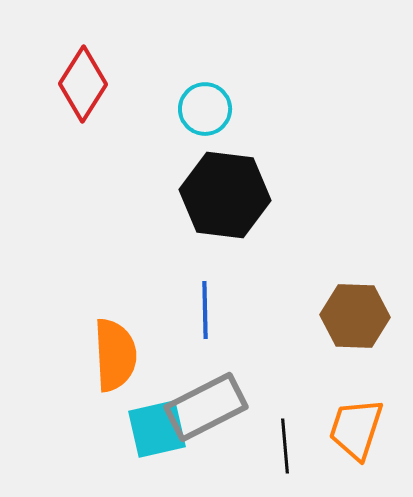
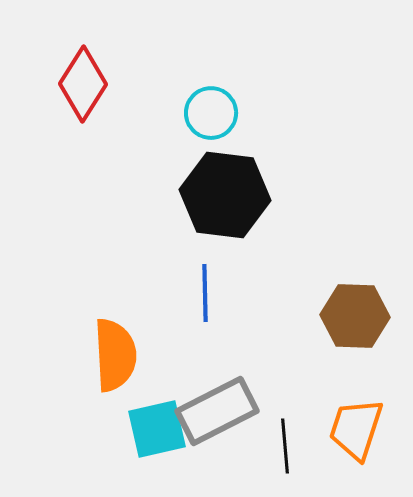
cyan circle: moved 6 px right, 4 px down
blue line: moved 17 px up
gray rectangle: moved 11 px right, 4 px down
